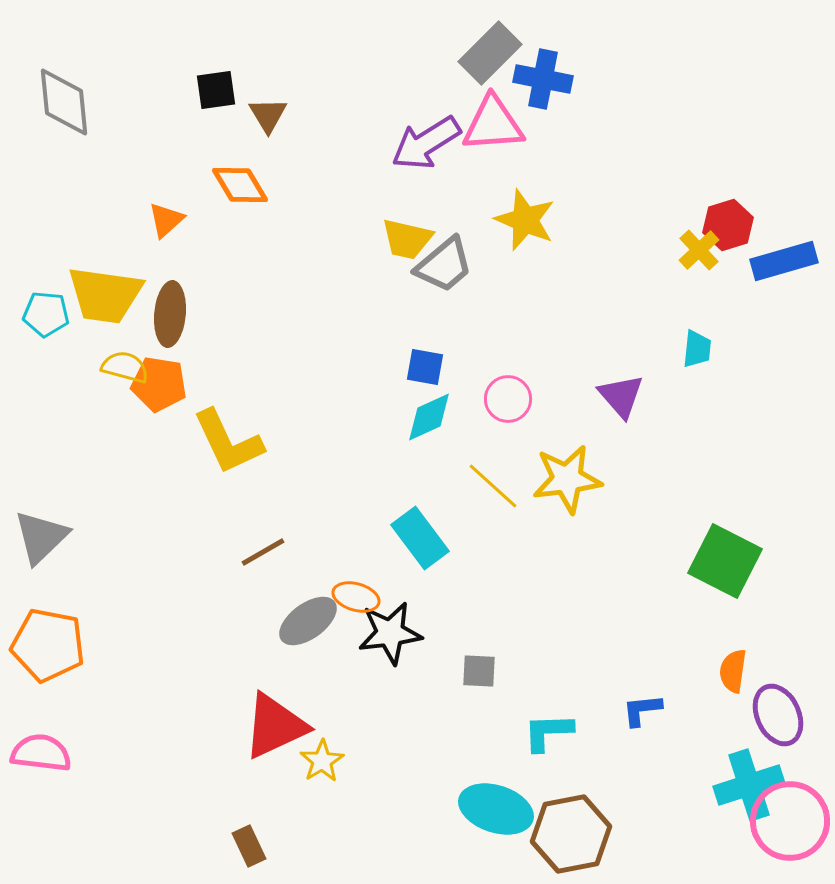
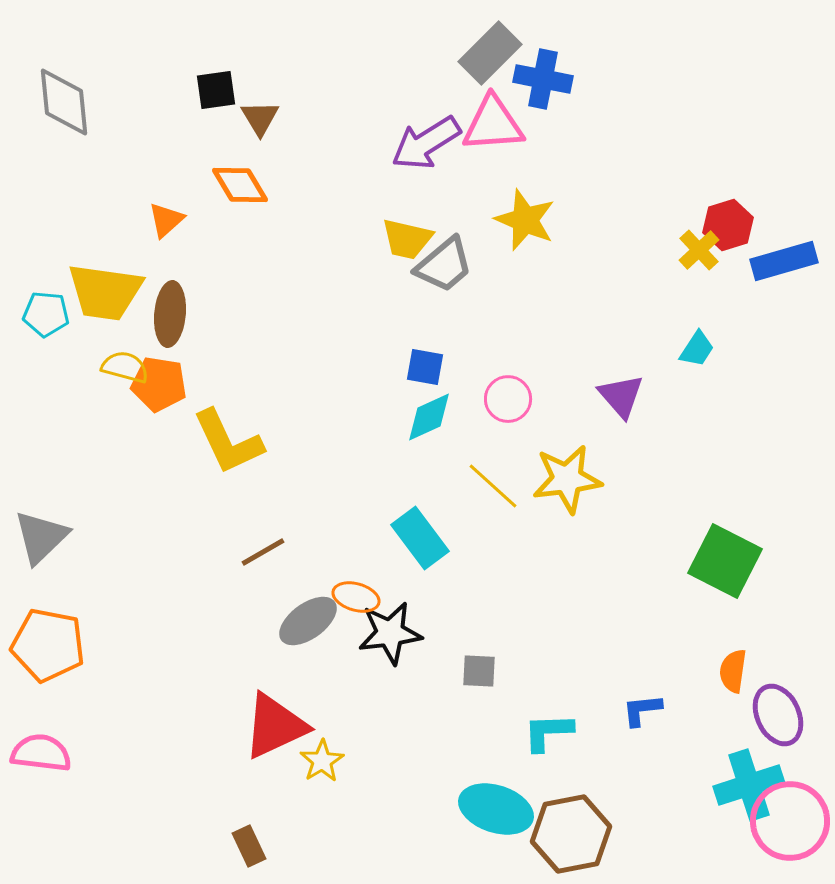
brown triangle at (268, 115): moved 8 px left, 3 px down
yellow trapezoid at (105, 295): moved 3 px up
cyan trapezoid at (697, 349): rotated 27 degrees clockwise
